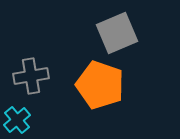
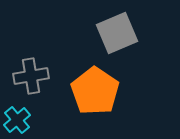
orange pentagon: moved 5 px left, 6 px down; rotated 15 degrees clockwise
